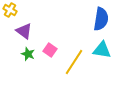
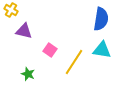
yellow cross: moved 1 px right
purple triangle: rotated 24 degrees counterclockwise
green star: moved 20 px down
